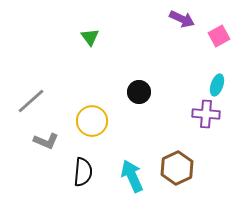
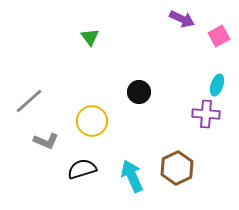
gray line: moved 2 px left
black semicircle: moved 1 px left, 3 px up; rotated 112 degrees counterclockwise
